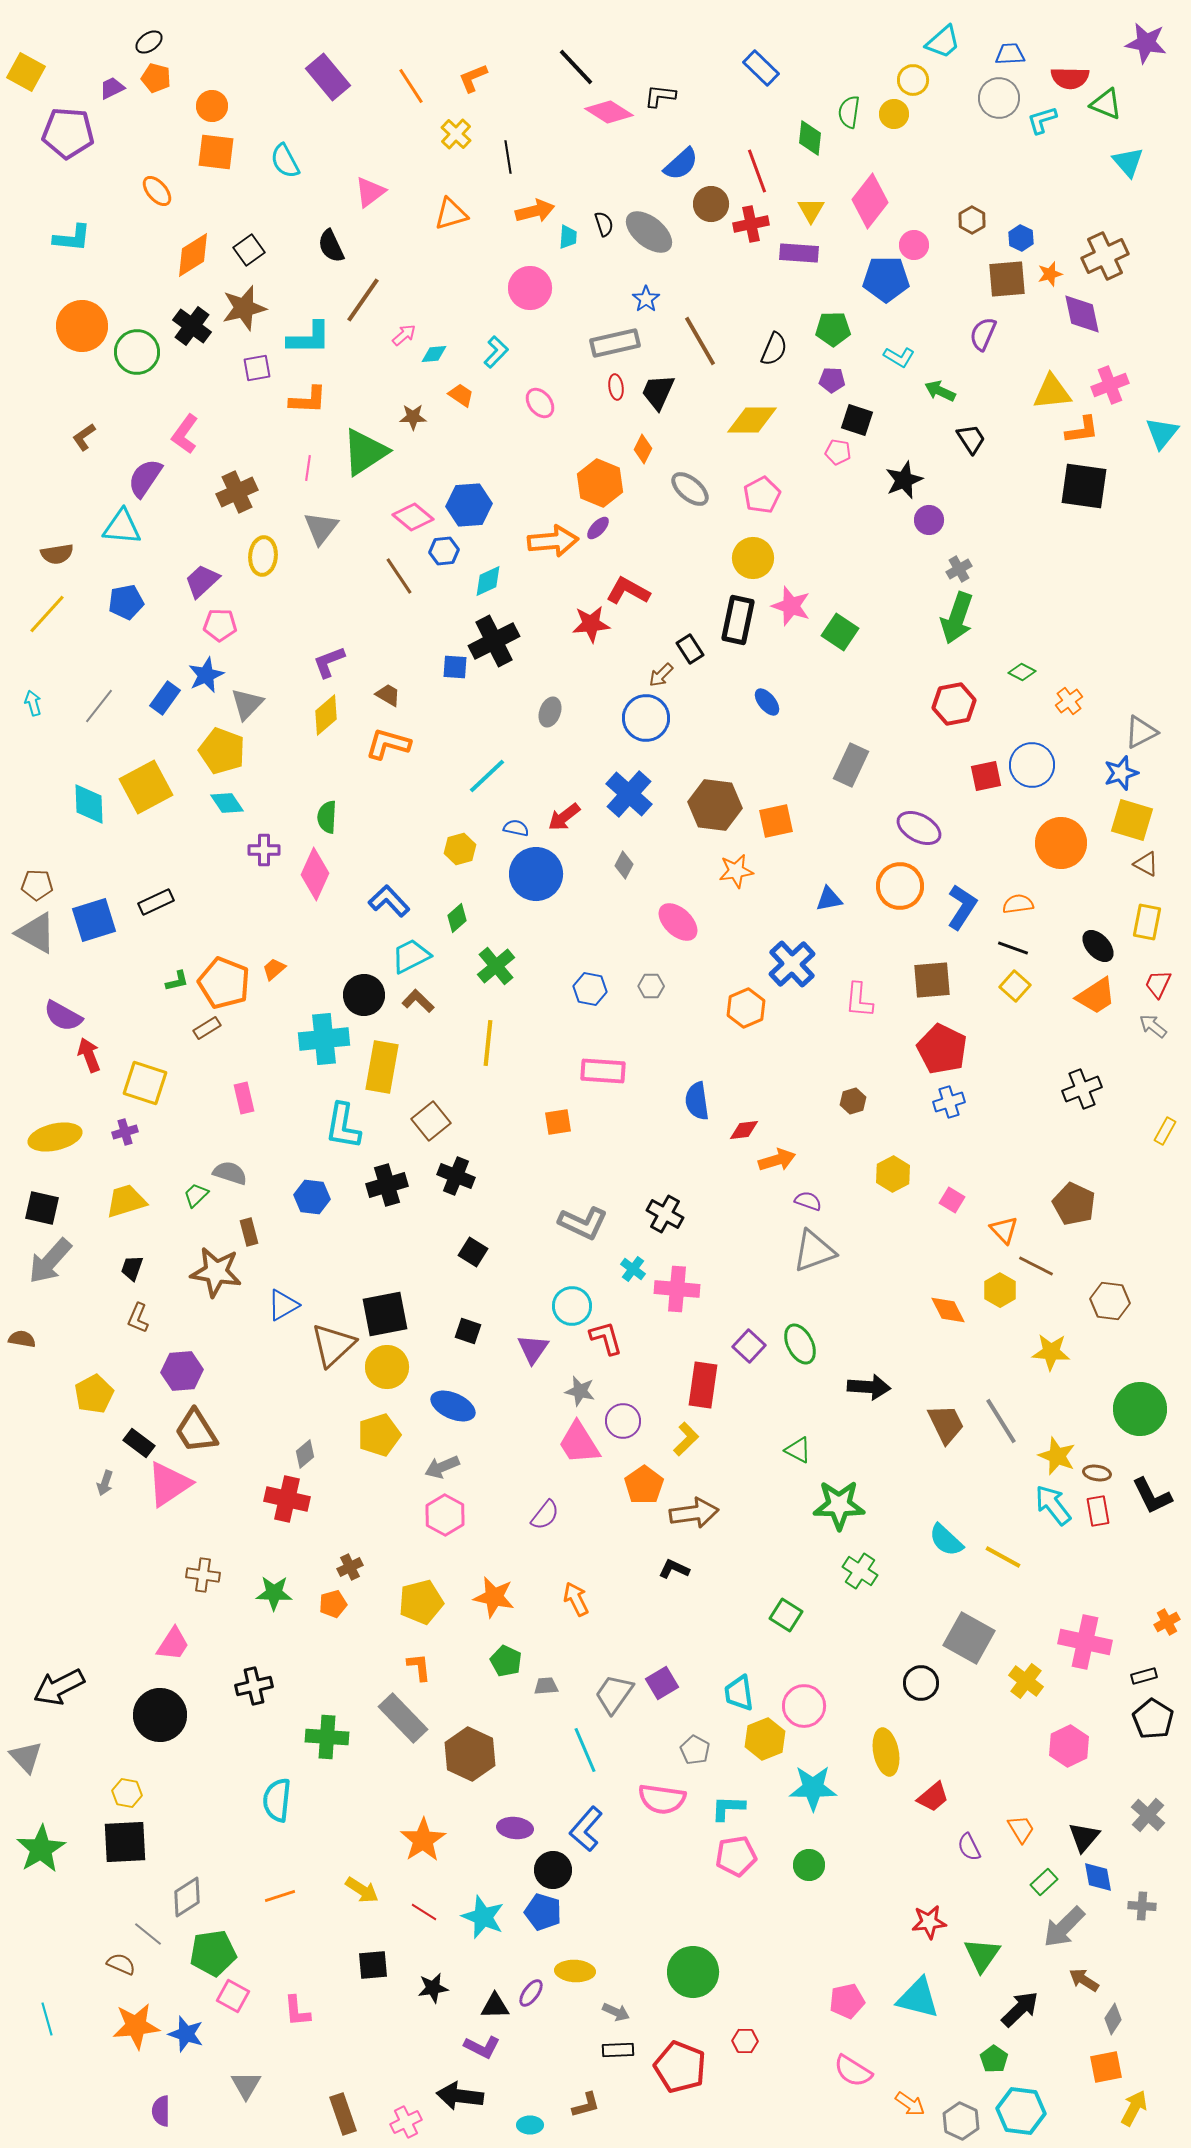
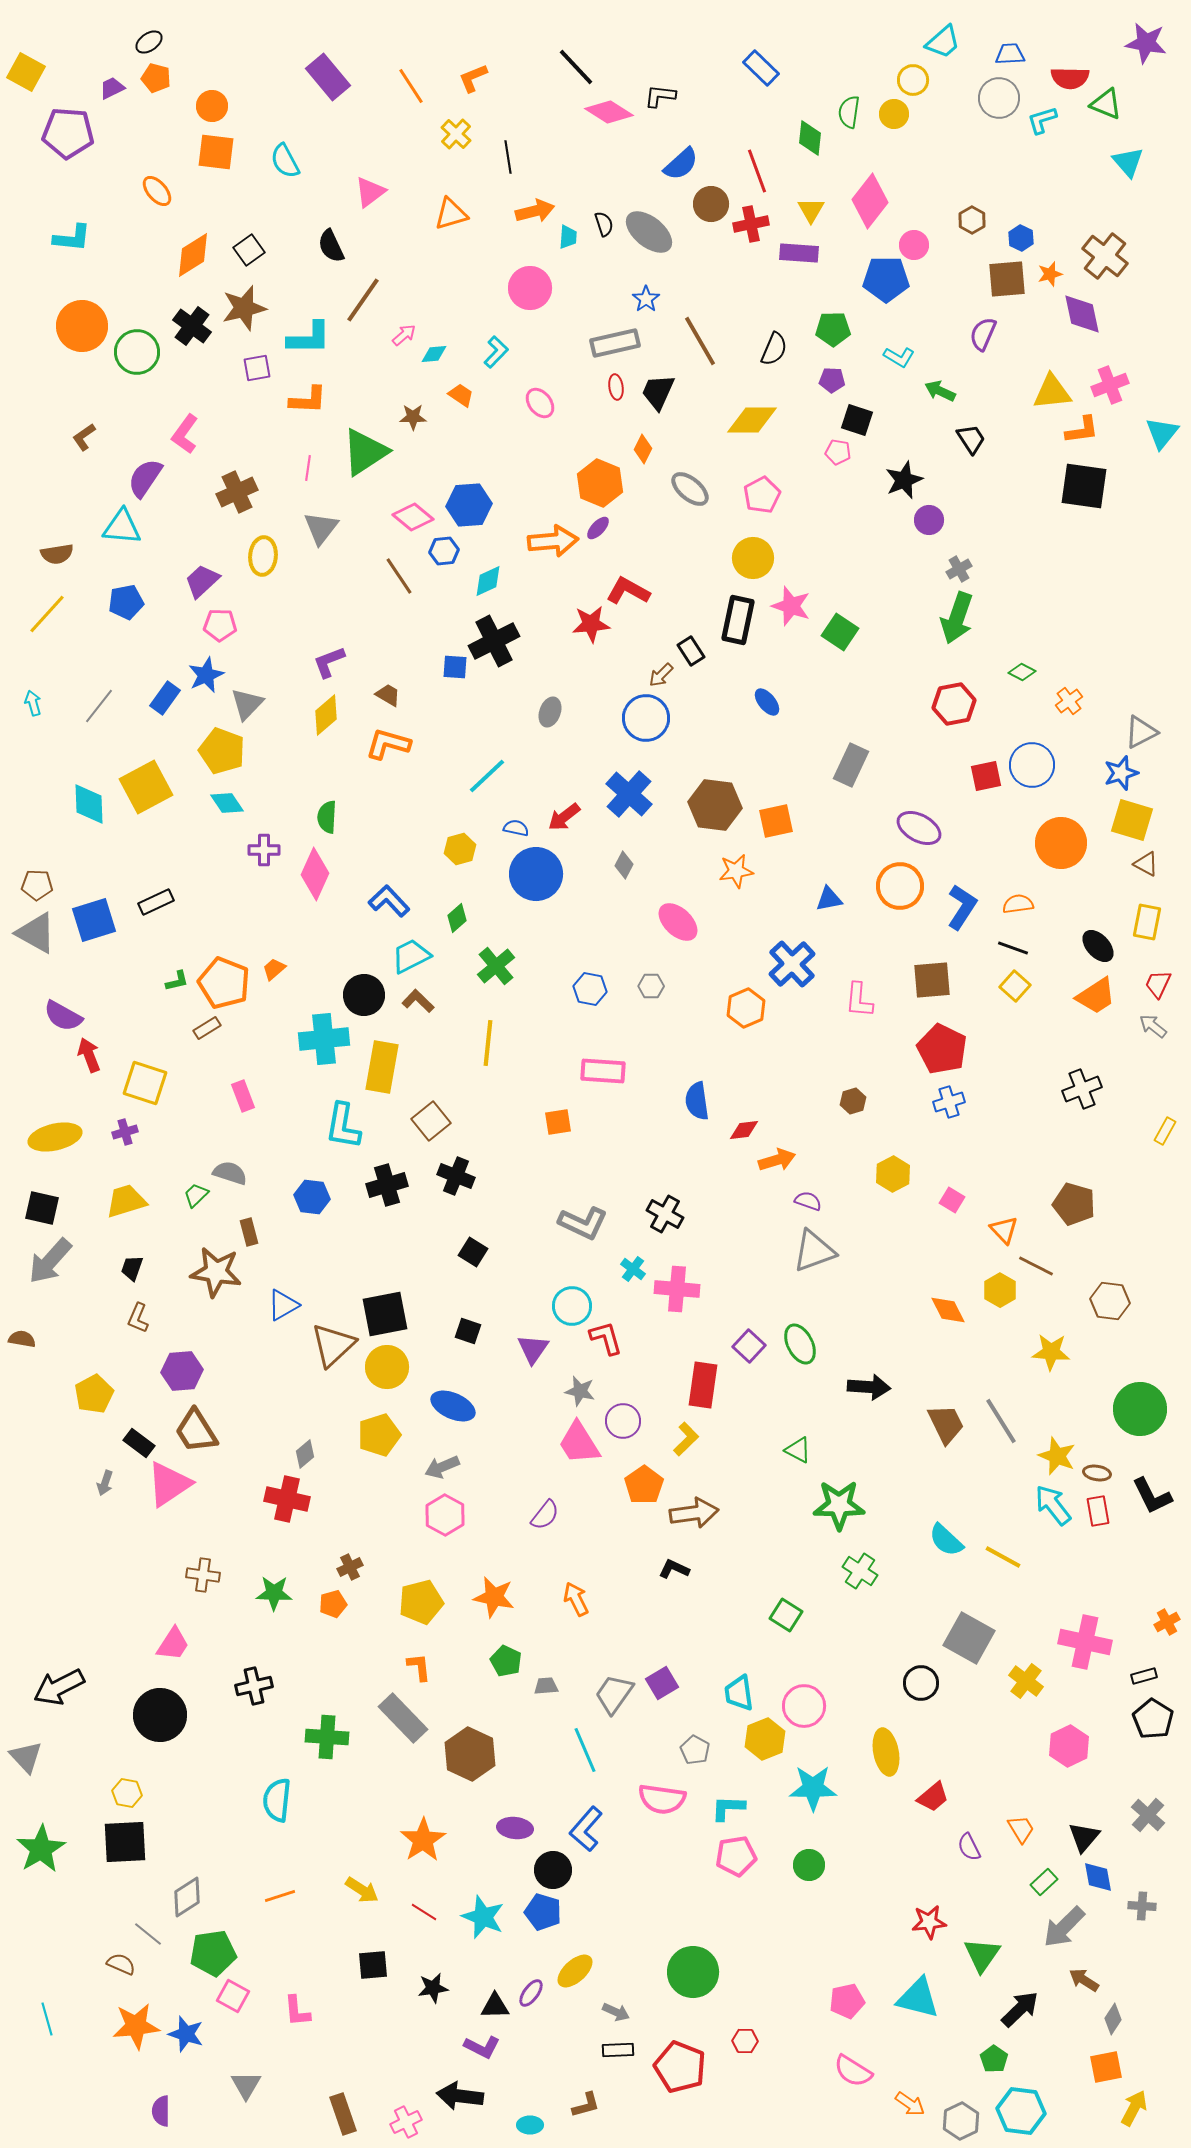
brown cross at (1105, 256): rotated 27 degrees counterclockwise
black rectangle at (690, 649): moved 1 px right, 2 px down
pink rectangle at (244, 1098): moved 1 px left, 2 px up; rotated 8 degrees counterclockwise
brown pentagon at (1074, 1204): rotated 9 degrees counterclockwise
yellow ellipse at (575, 1971): rotated 45 degrees counterclockwise
gray hexagon at (961, 2121): rotated 9 degrees clockwise
